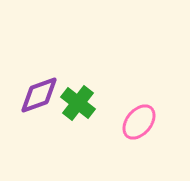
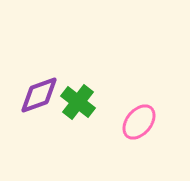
green cross: moved 1 px up
